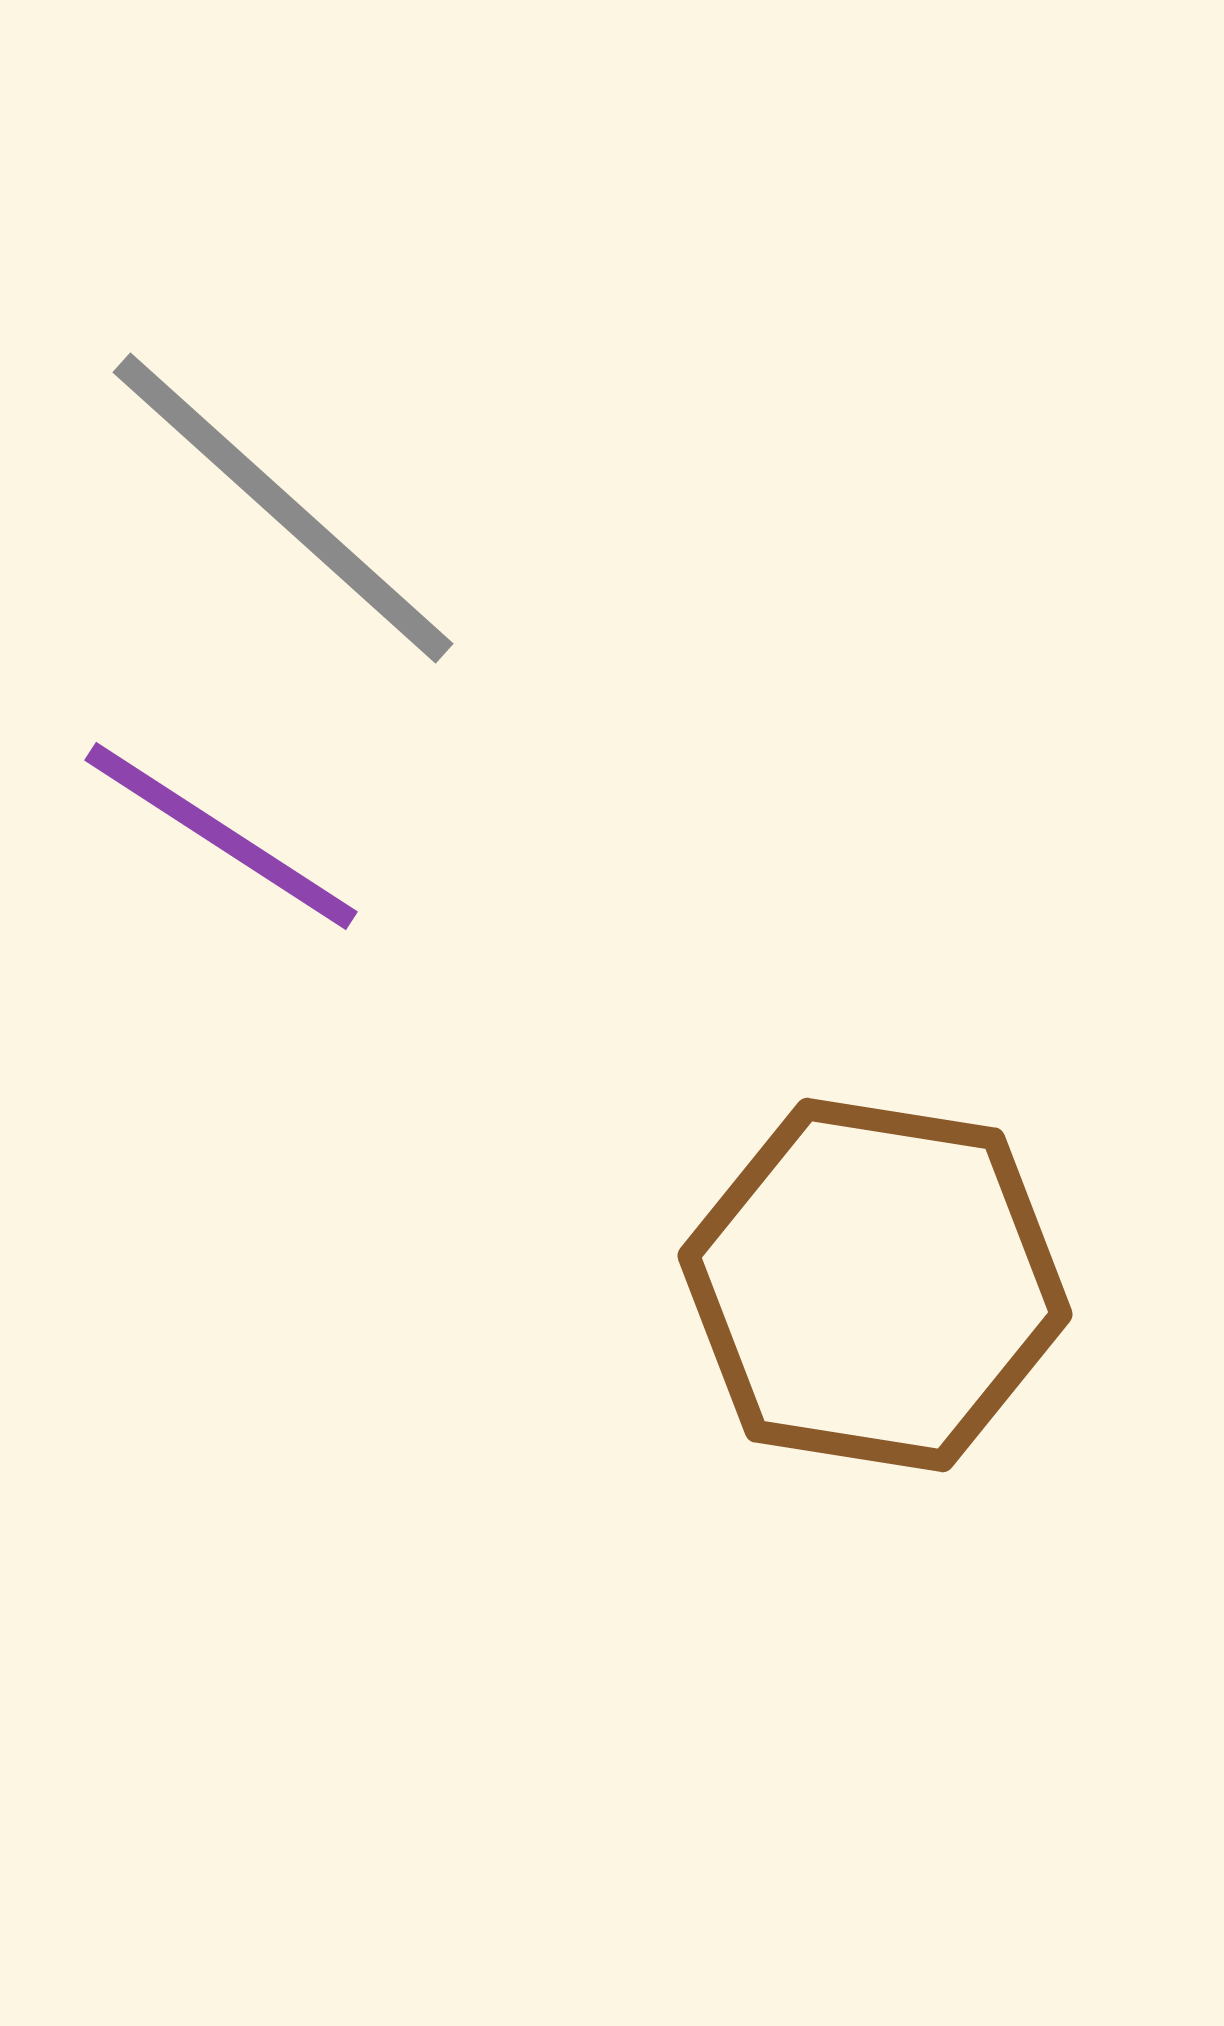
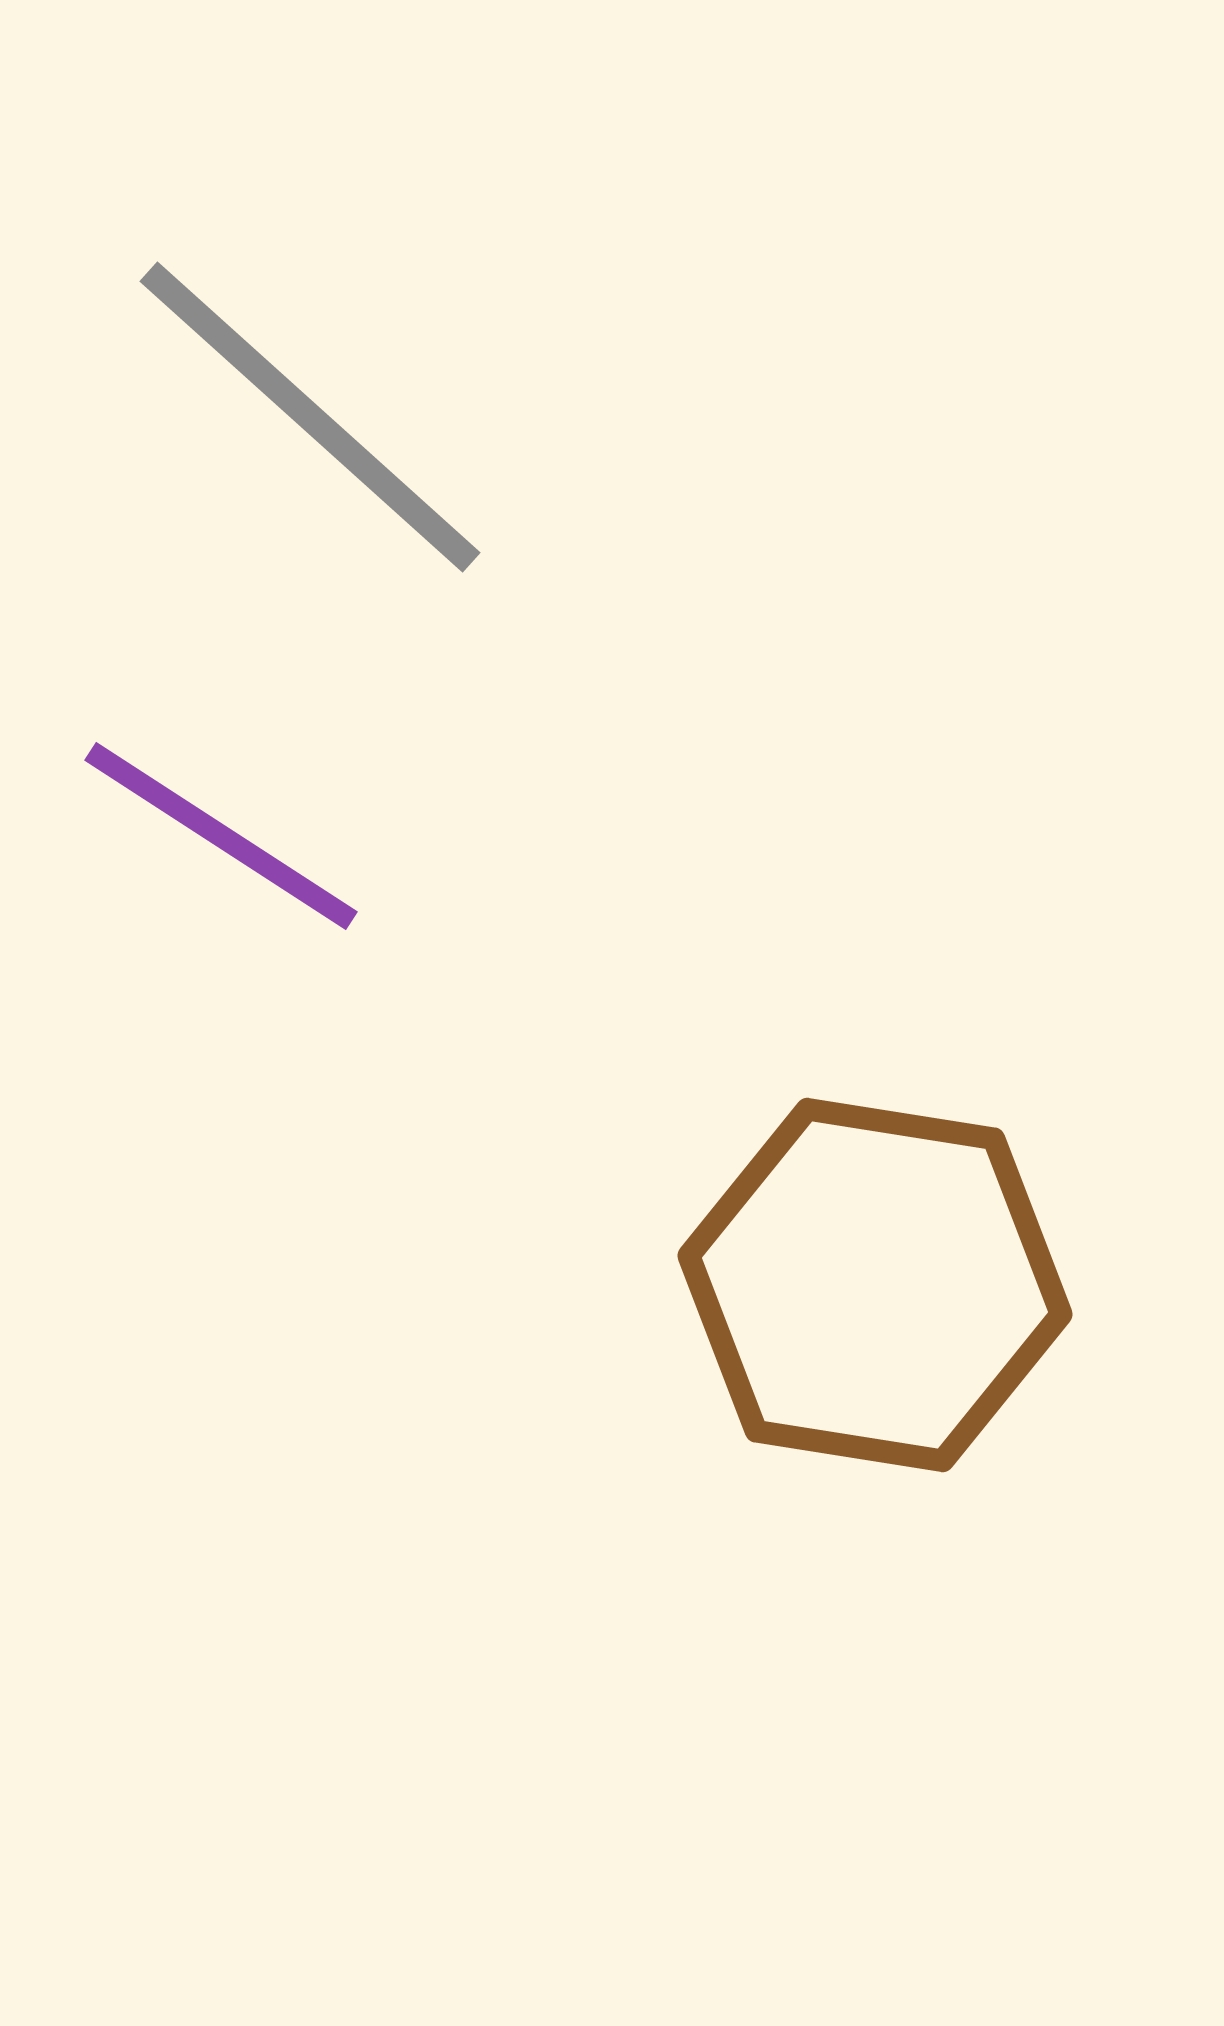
gray line: moved 27 px right, 91 px up
